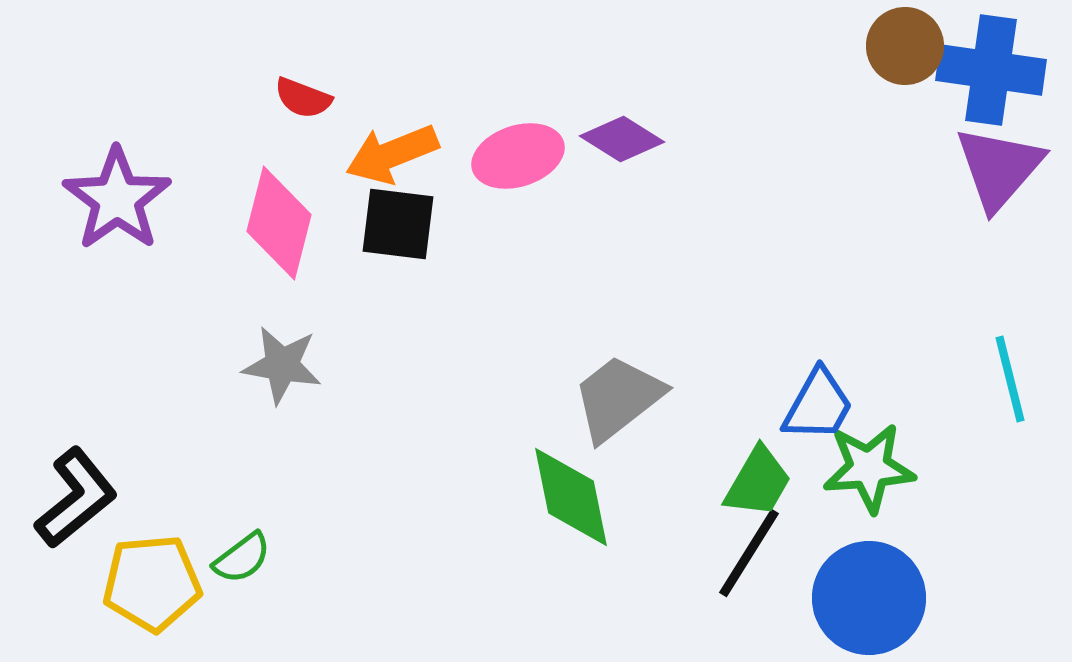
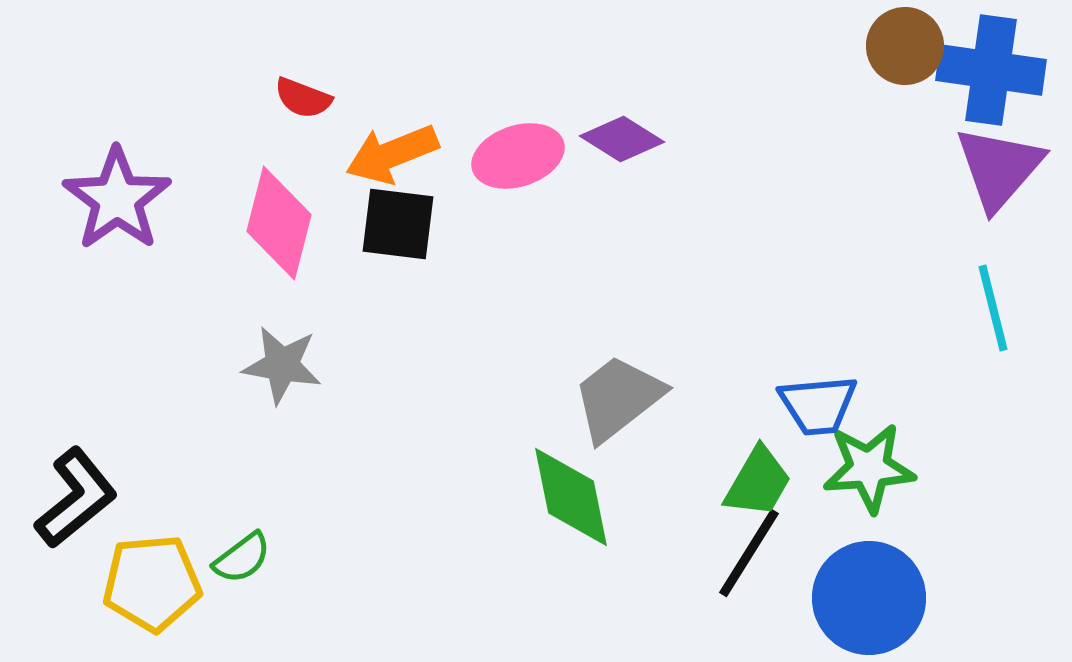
cyan line: moved 17 px left, 71 px up
blue trapezoid: rotated 56 degrees clockwise
